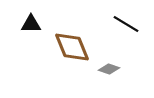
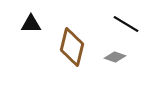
brown diamond: rotated 36 degrees clockwise
gray diamond: moved 6 px right, 12 px up
